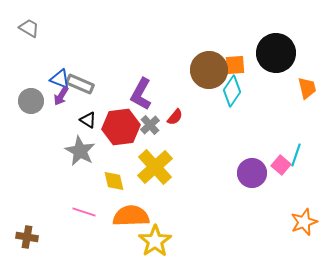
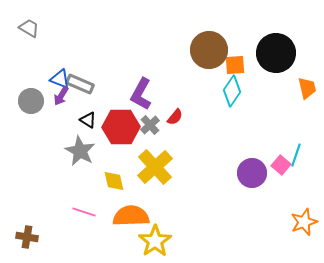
brown circle: moved 20 px up
red hexagon: rotated 6 degrees clockwise
